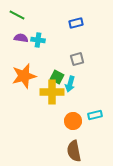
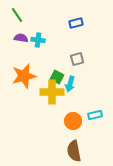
green line: rotated 28 degrees clockwise
